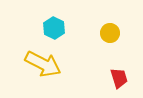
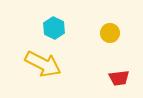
red trapezoid: rotated 100 degrees clockwise
